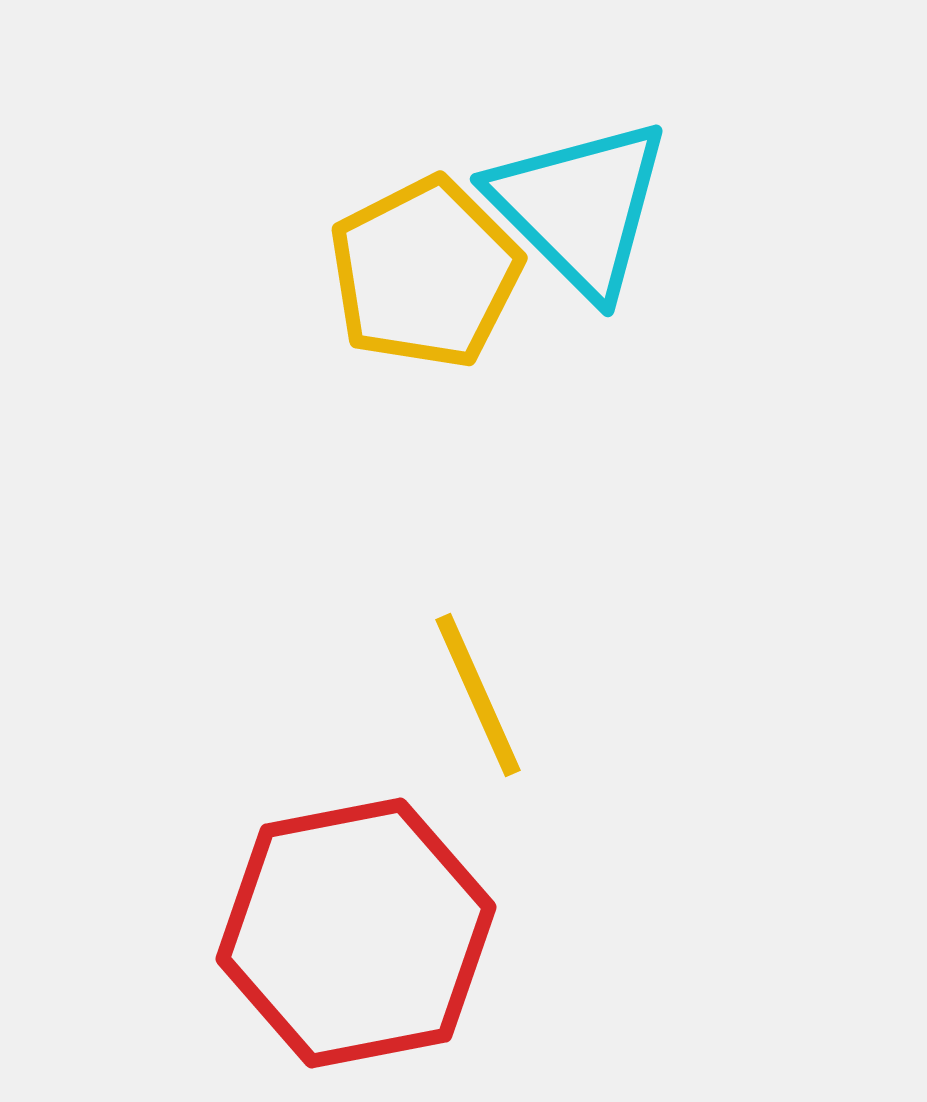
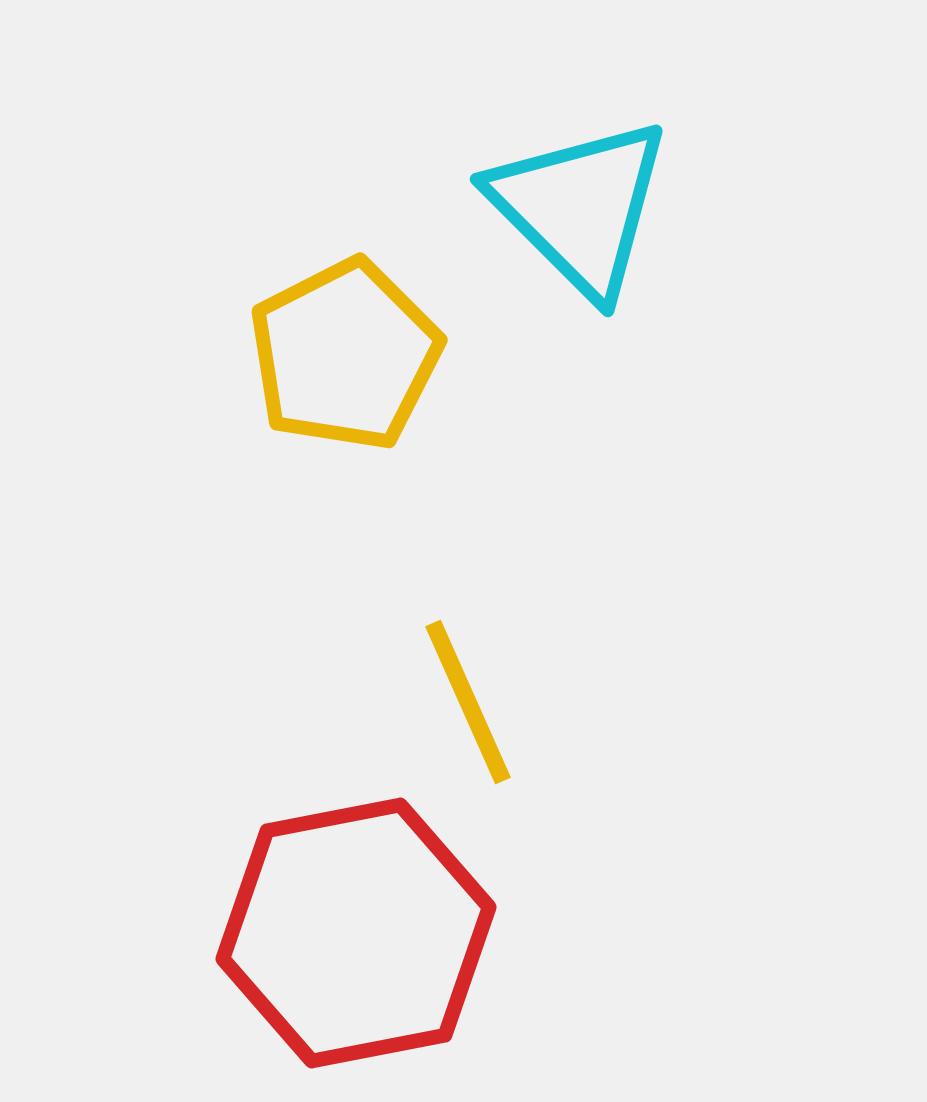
yellow pentagon: moved 80 px left, 82 px down
yellow line: moved 10 px left, 7 px down
